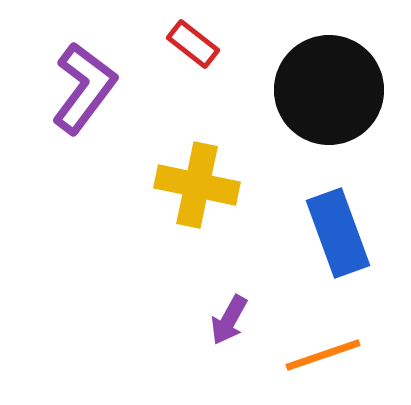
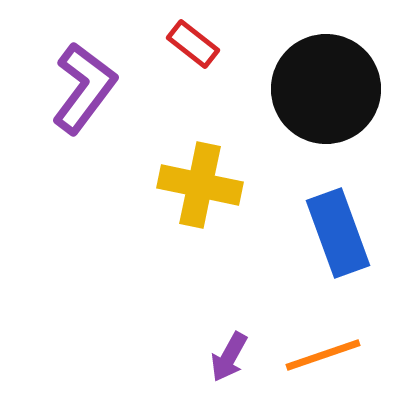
black circle: moved 3 px left, 1 px up
yellow cross: moved 3 px right
purple arrow: moved 37 px down
